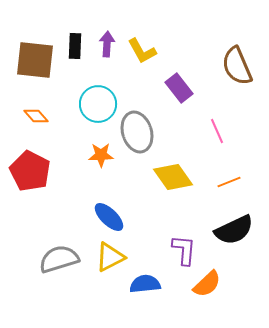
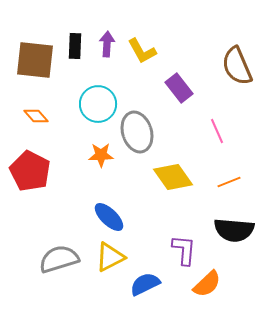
black semicircle: rotated 30 degrees clockwise
blue semicircle: rotated 20 degrees counterclockwise
